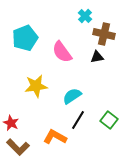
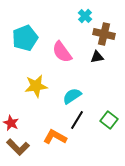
black line: moved 1 px left
